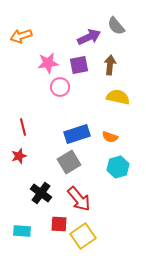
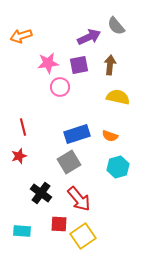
orange semicircle: moved 1 px up
